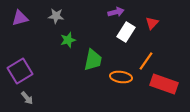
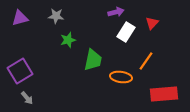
red rectangle: moved 10 px down; rotated 24 degrees counterclockwise
